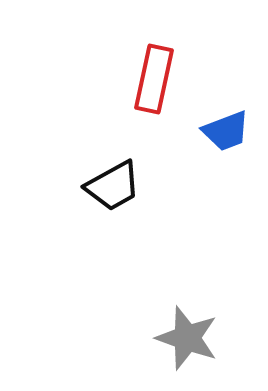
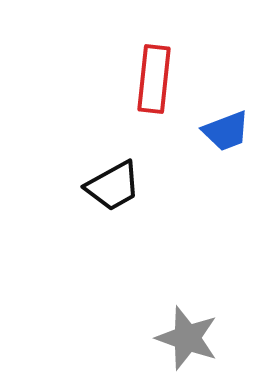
red rectangle: rotated 6 degrees counterclockwise
